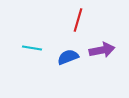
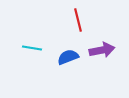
red line: rotated 30 degrees counterclockwise
